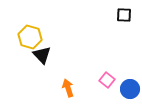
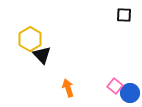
yellow hexagon: moved 2 px down; rotated 15 degrees clockwise
pink square: moved 8 px right, 6 px down
blue circle: moved 4 px down
